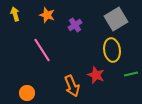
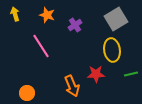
pink line: moved 1 px left, 4 px up
red star: moved 1 px up; rotated 24 degrees counterclockwise
